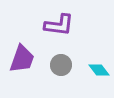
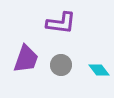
purple L-shape: moved 2 px right, 2 px up
purple trapezoid: moved 4 px right
